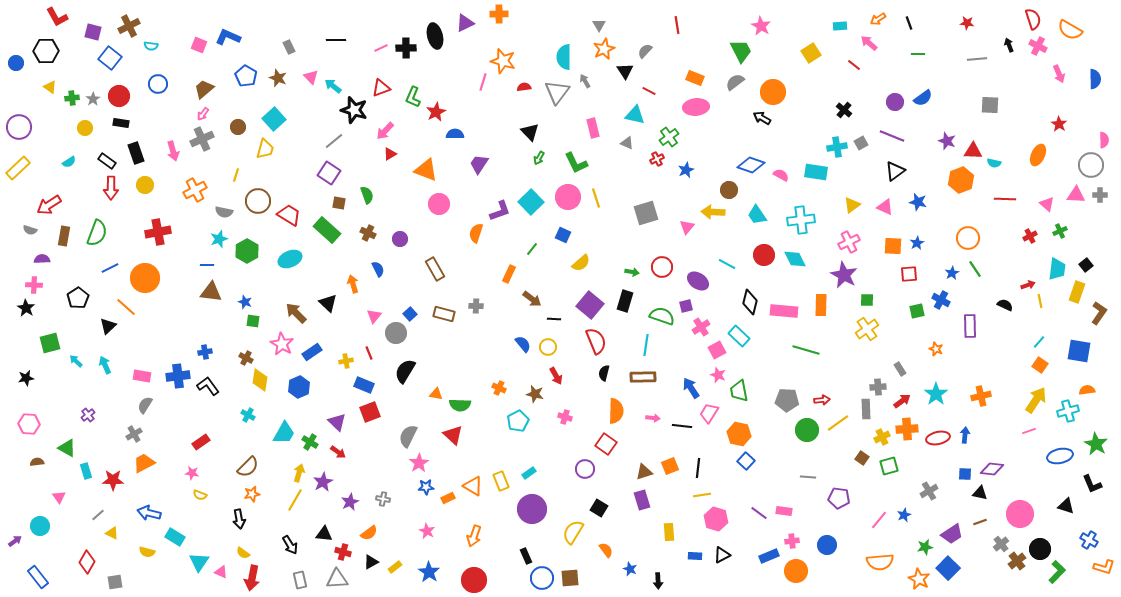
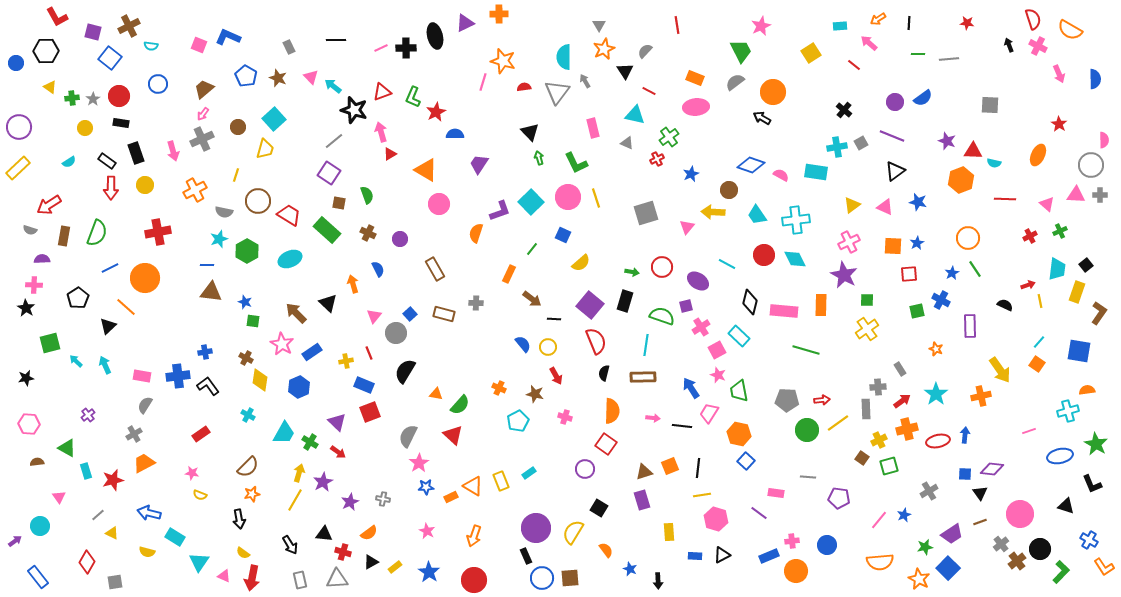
black line at (909, 23): rotated 24 degrees clockwise
pink star at (761, 26): rotated 18 degrees clockwise
gray line at (977, 59): moved 28 px left
red triangle at (381, 88): moved 1 px right, 4 px down
pink arrow at (385, 131): moved 4 px left, 1 px down; rotated 120 degrees clockwise
green arrow at (539, 158): rotated 136 degrees clockwise
orange triangle at (426, 170): rotated 10 degrees clockwise
blue star at (686, 170): moved 5 px right, 4 px down
cyan cross at (801, 220): moved 5 px left
gray cross at (476, 306): moved 3 px up
orange square at (1040, 365): moved 3 px left, 1 px up
yellow arrow at (1036, 400): moved 36 px left, 30 px up; rotated 112 degrees clockwise
green semicircle at (460, 405): rotated 50 degrees counterclockwise
orange semicircle at (616, 411): moved 4 px left
orange cross at (907, 429): rotated 10 degrees counterclockwise
yellow cross at (882, 437): moved 3 px left, 3 px down
red ellipse at (938, 438): moved 3 px down
red rectangle at (201, 442): moved 8 px up
red star at (113, 480): rotated 15 degrees counterclockwise
black triangle at (980, 493): rotated 42 degrees clockwise
orange rectangle at (448, 498): moved 3 px right, 1 px up
purple circle at (532, 509): moved 4 px right, 19 px down
pink rectangle at (784, 511): moved 8 px left, 18 px up
orange L-shape at (1104, 567): rotated 40 degrees clockwise
pink triangle at (221, 572): moved 3 px right, 4 px down
green L-shape at (1057, 572): moved 4 px right
